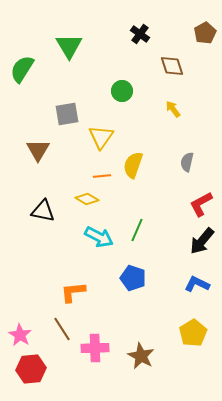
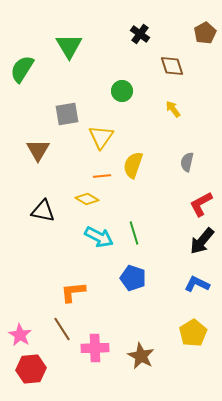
green line: moved 3 px left, 3 px down; rotated 40 degrees counterclockwise
